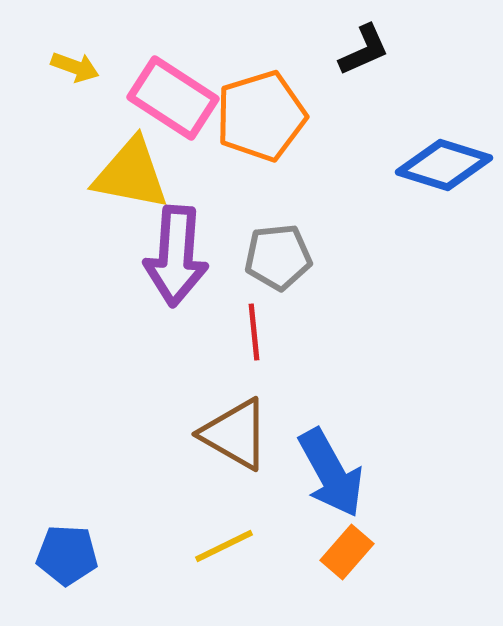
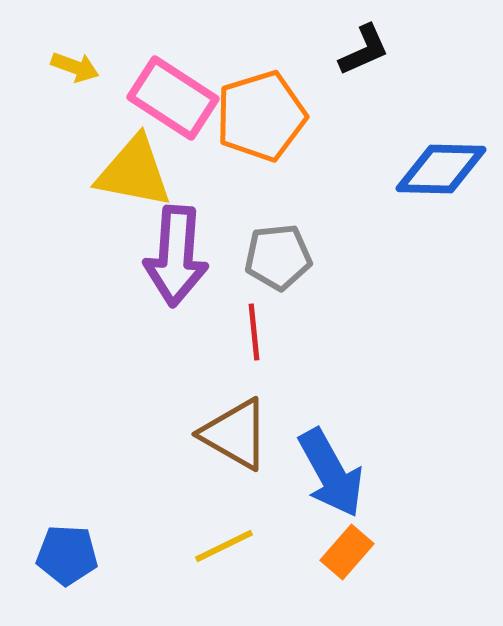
blue diamond: moved 3 px left, 4 px down; rotated 16 degrees counterclockwise
yellow triangle: moved 3 px right, 2 px up
